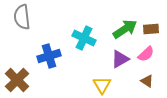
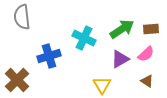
green arrow: moved 3 px left
